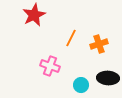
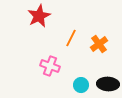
red star: moved 5 px right, 1 px down
orange cross: rotated 18 degrees counterclockwise
black ellipse: moved 6 px down
